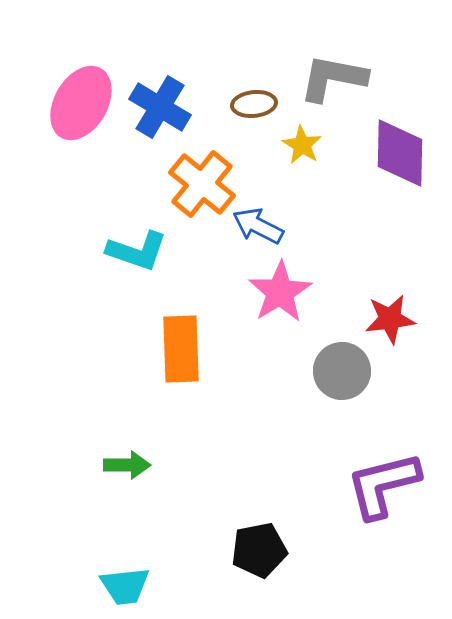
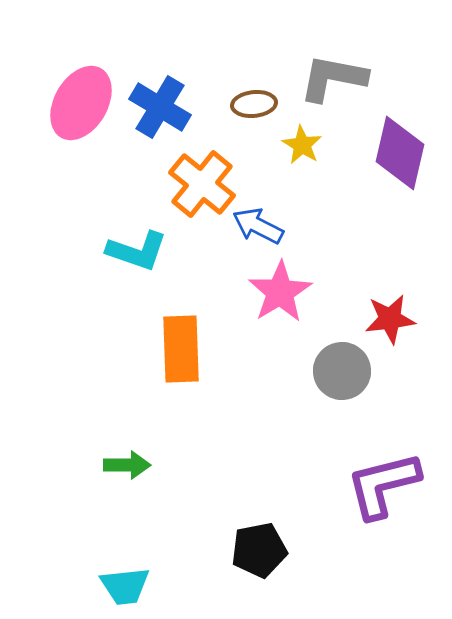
purple diamond: rotated 12 degrees clockwise
